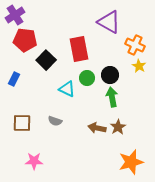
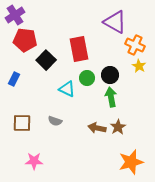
purple triangle: moved 6 px right
green arrow: moved 1 px left
